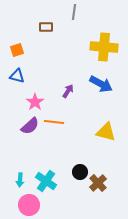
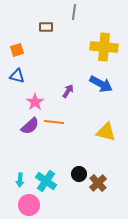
black circle: moved 1 px left, 2 px down
